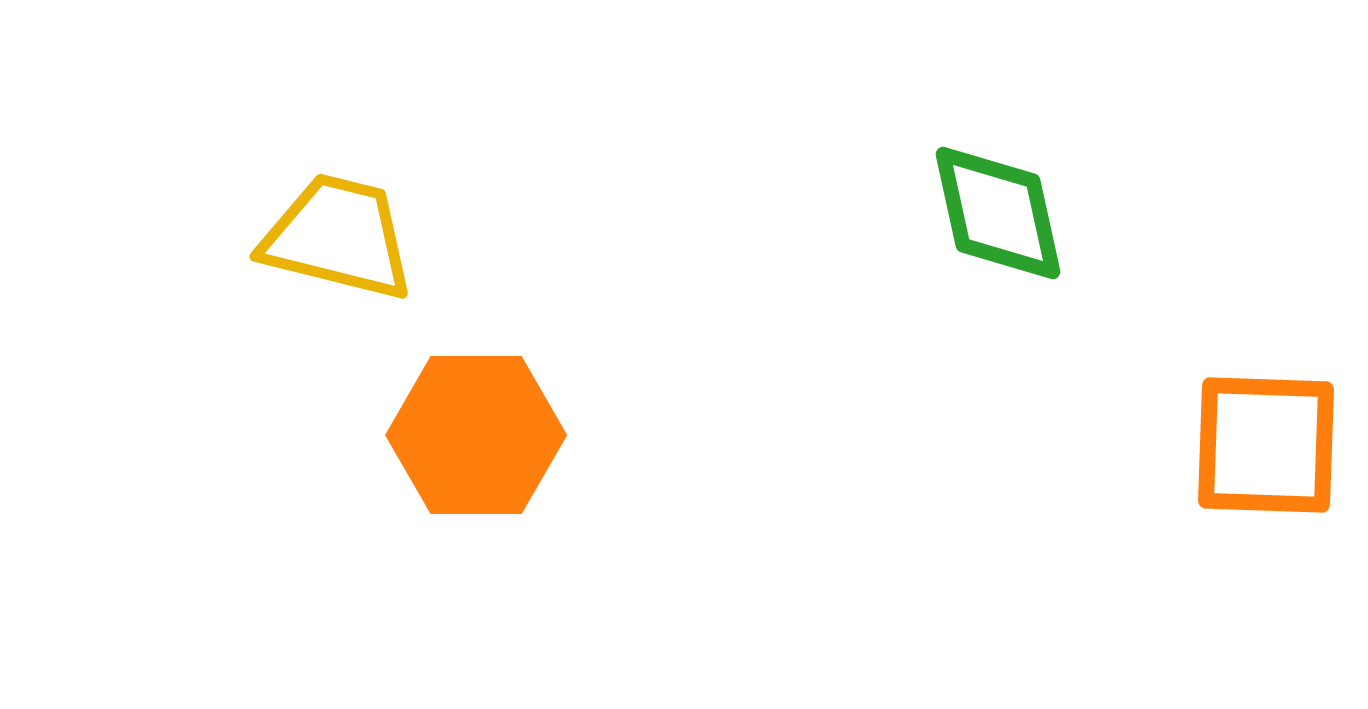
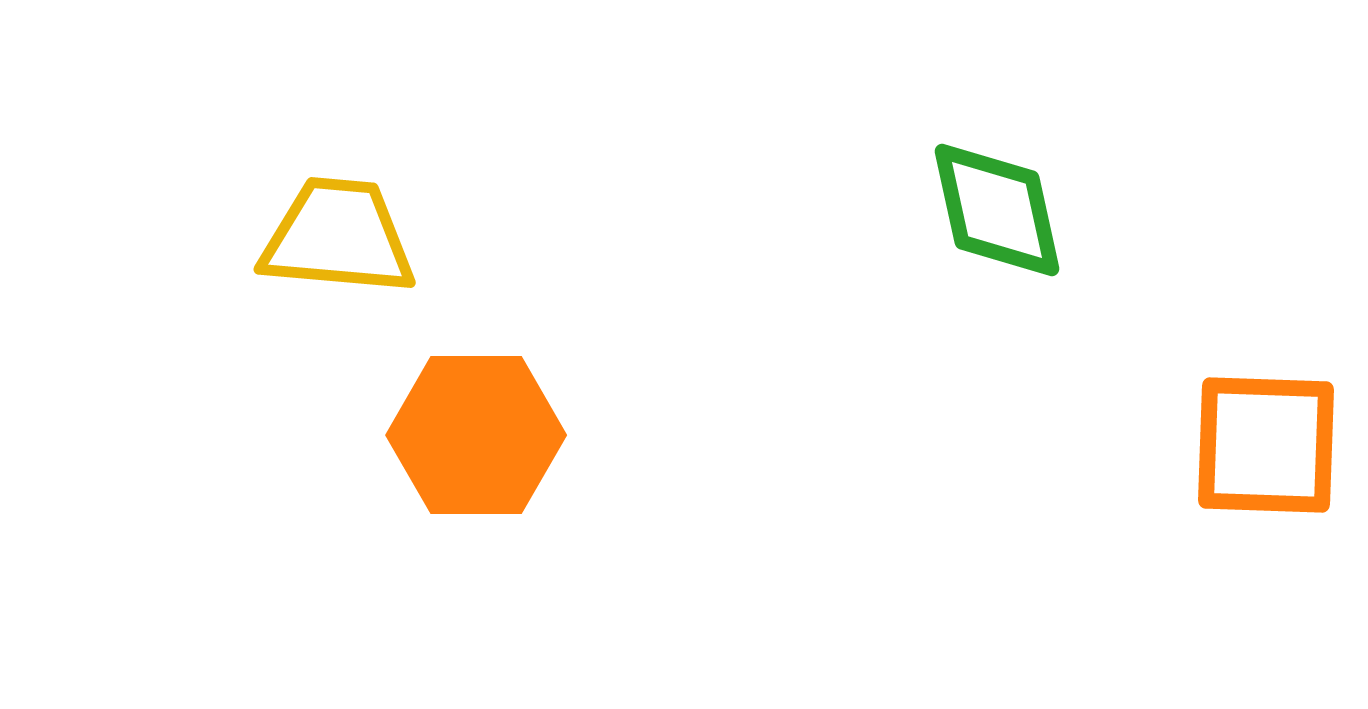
green diamond: moved 1 px left, 3 px up
yellow trapezoid: rotated 9 degrees counterclockwise
